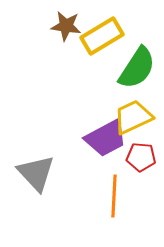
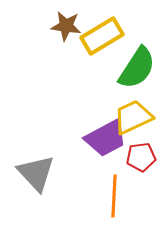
red pentagon: rotated 12 degrees counterclockwise
